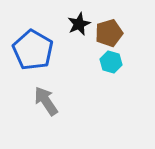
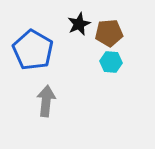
brown pentagon: rotated 12 degrees clockwise
cyan hexagon: rotated 10 degrees counterclockwise
gray arrow: rotated 40 degrees clockwise
